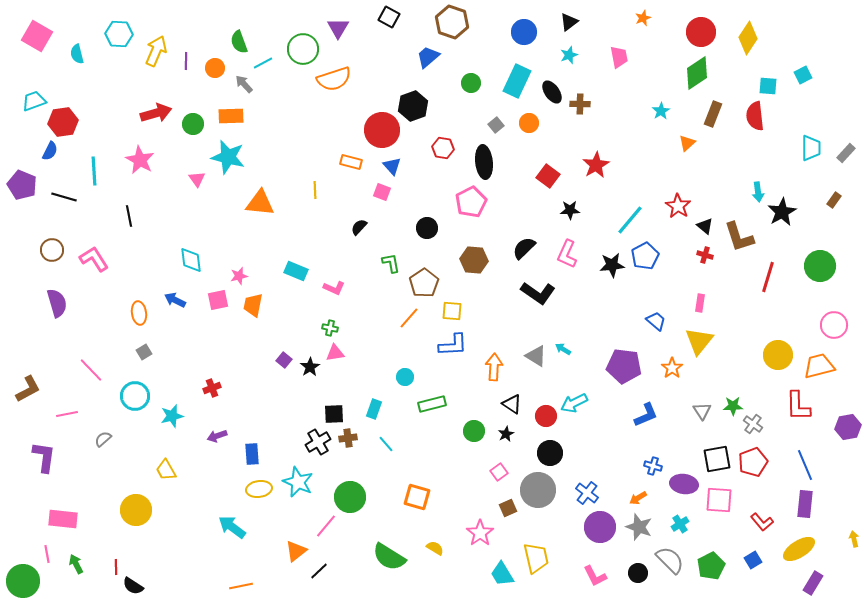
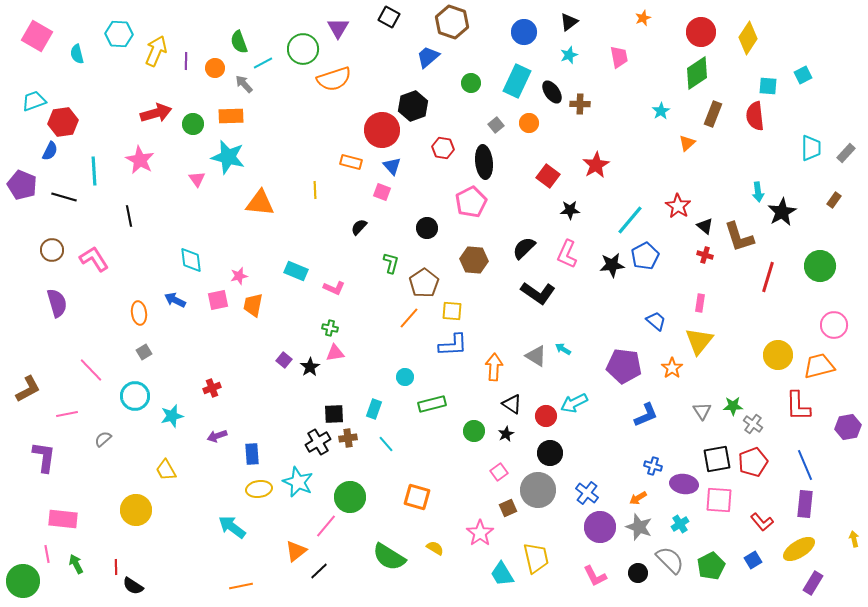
green L-shape at (391, 263): rotated 25 degrees clockwise
